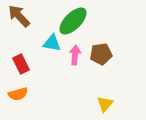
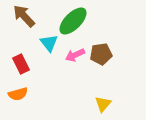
brown arrow: moved 5 px right
cyan triangle: moved 3 px left; rotated 42 degrees clockwise
pink arrow: rotated 120 degrees counterclockwise
yellow triangle: moved 2 px left
